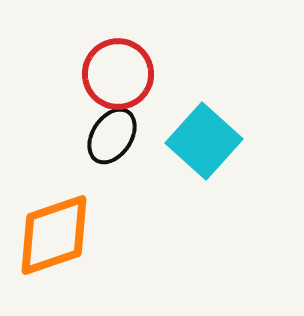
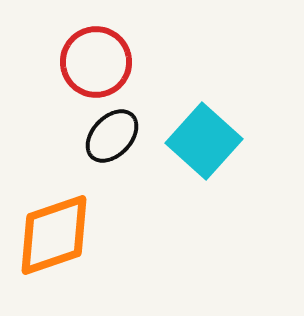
red circle: moved 22 px left, 12 px up
black ellipse: rotated 10 degrees clockwise
